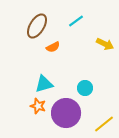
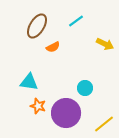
cyan triangle: moved 15 px left, 2 px up; rotated 24 degrees clockwise
